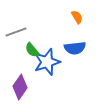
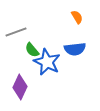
blue semicircle: moved 1 px down
blue star: rotated 28 degrees counterclockwise
purple diamond: rotated 10 degrees counterclockwise
